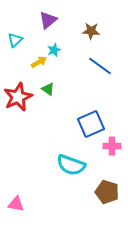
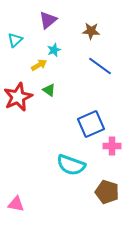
yellow arrow: moved 3 px down
green triangle: moved 1 px right, 1 px down
